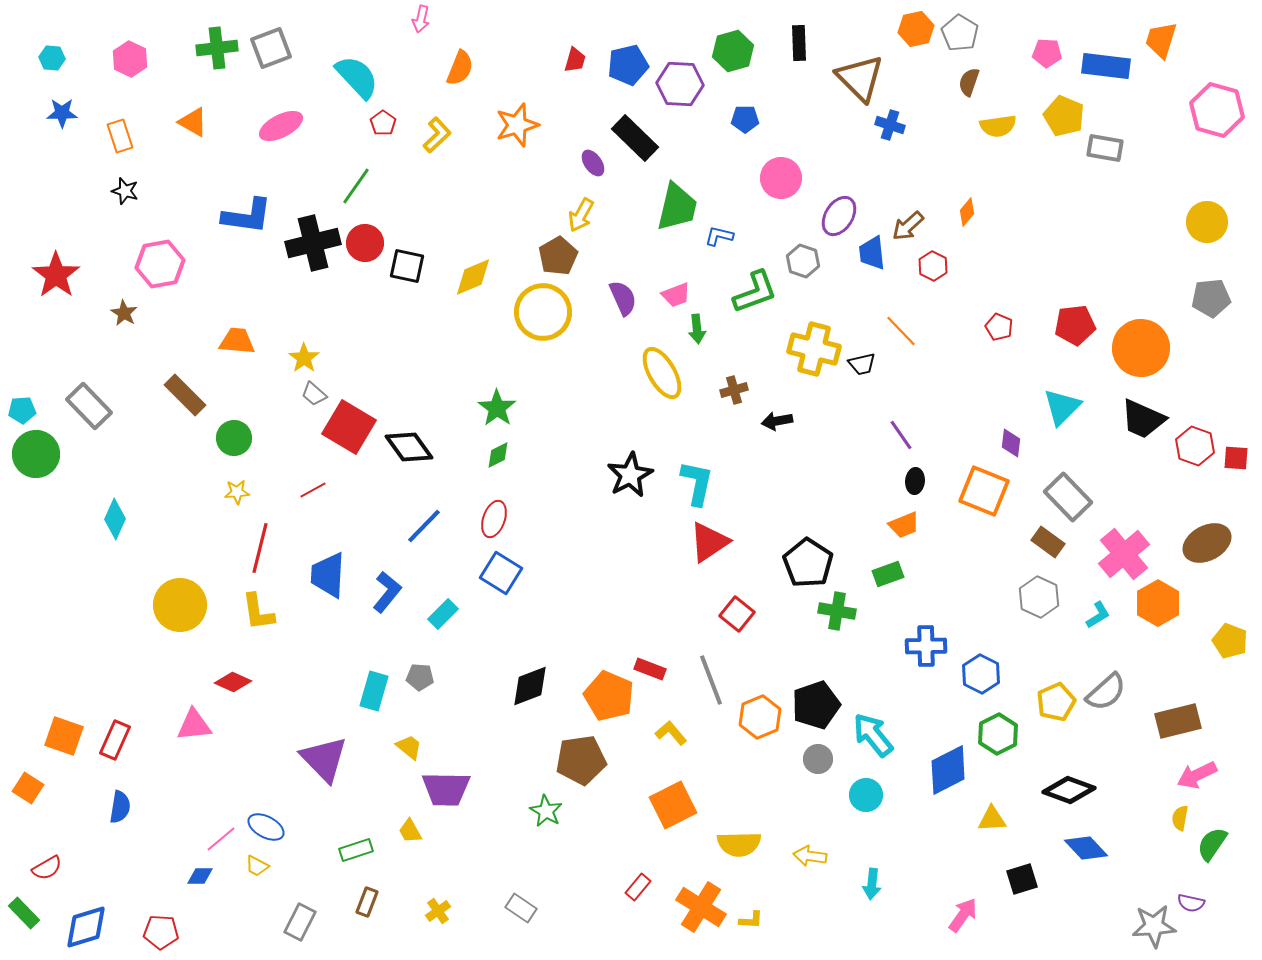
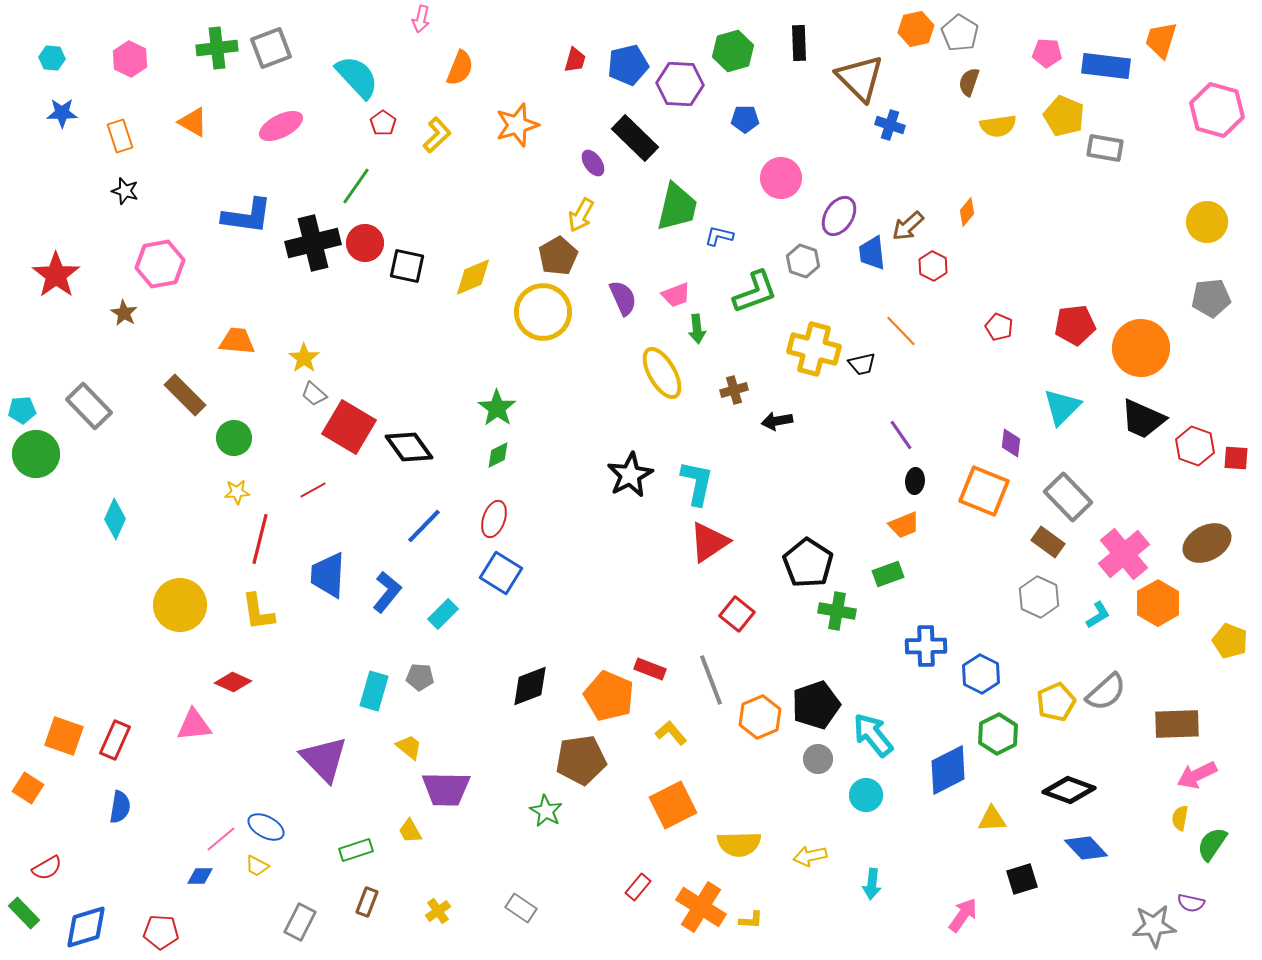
red line at (260, 548): moved 9 px up
brown rectangle at (1178, 721): moved 1 px left, 3 px down; rotated 12 degrees clockwise
yellow arrow at (810, 856): rotated 20 degrees counterclockwise
